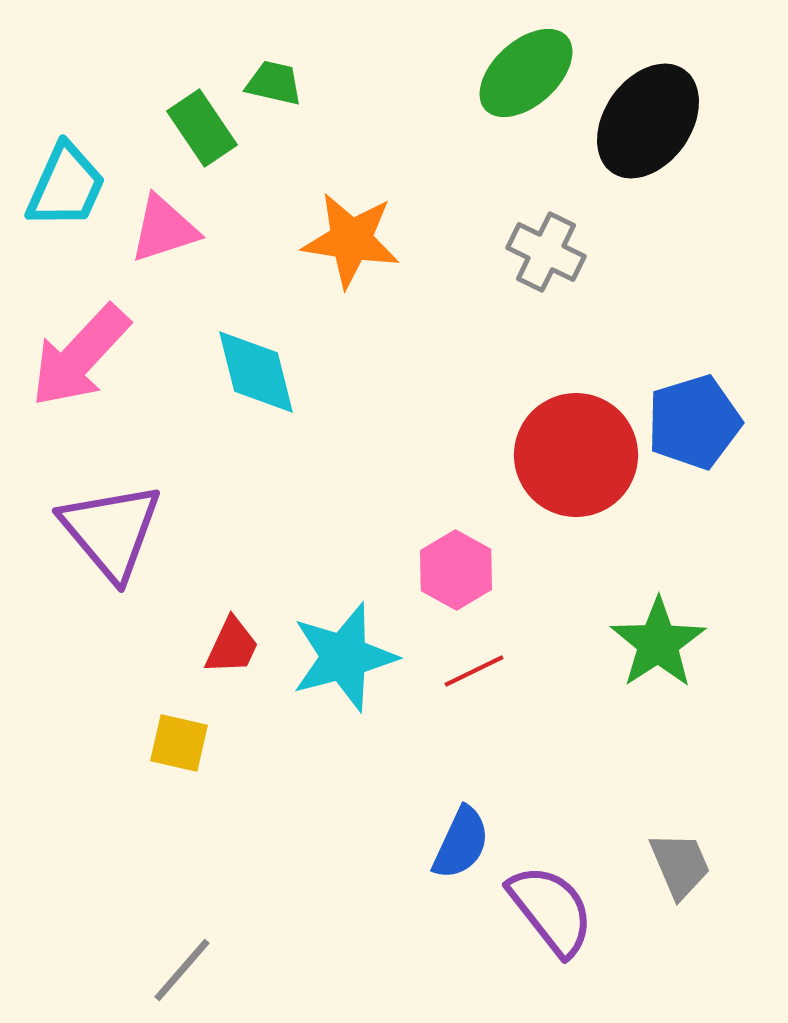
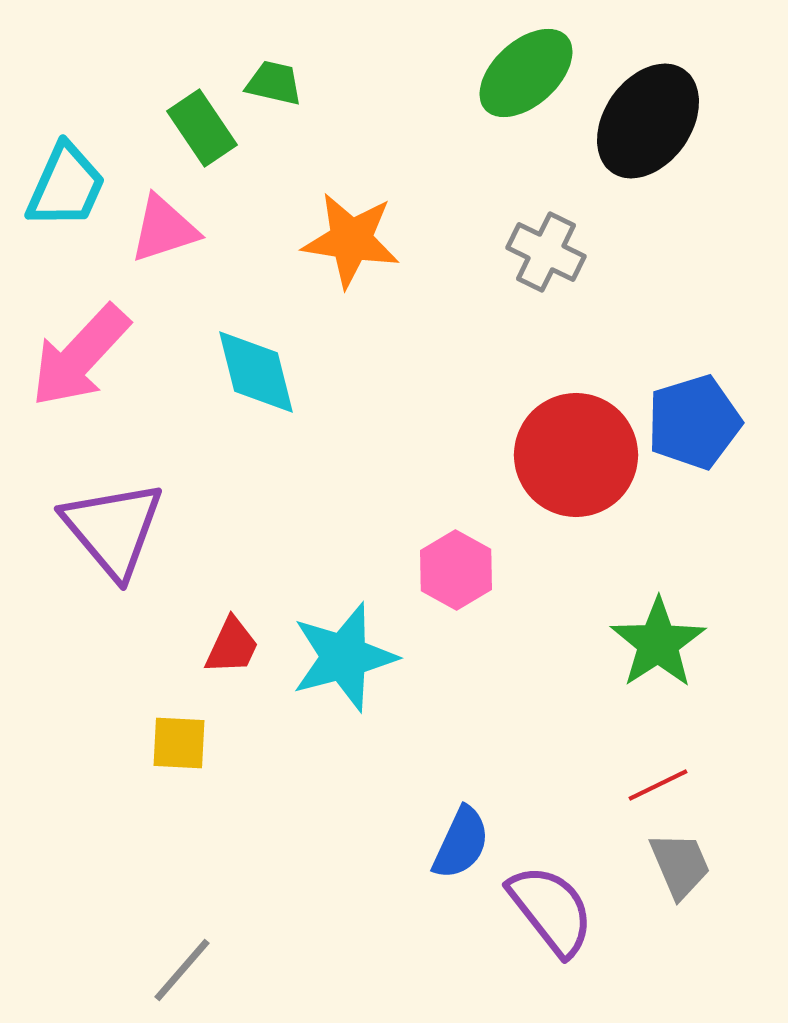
purple triangle: moved 2 px right, 2 px up
red line: moved 184 px right, 114 px down
yellow square: rotated 10 degrees counterclockwise
